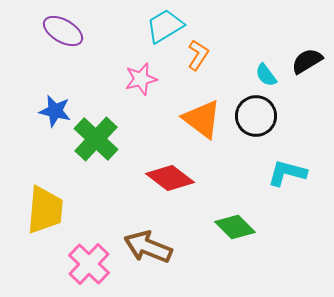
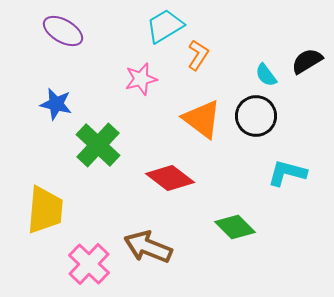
blue star: moved 1 px right, 7 px up
green cross: moved 2 px right, 6 px down
